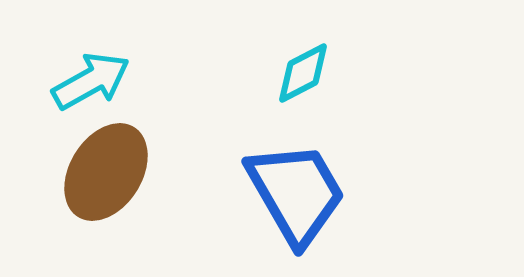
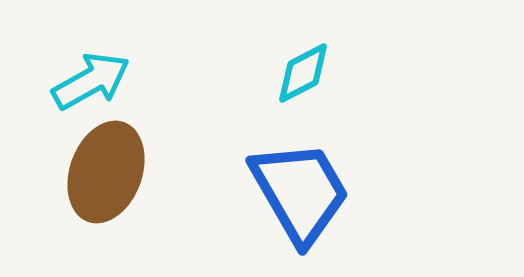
brown ellipse: rotated 12 degrees counterclockwise
blue trapezoid: moved 4 px right, 1 px up
